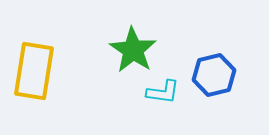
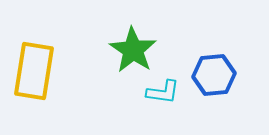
blue hexagon: rotated 9 degrees clockwise
